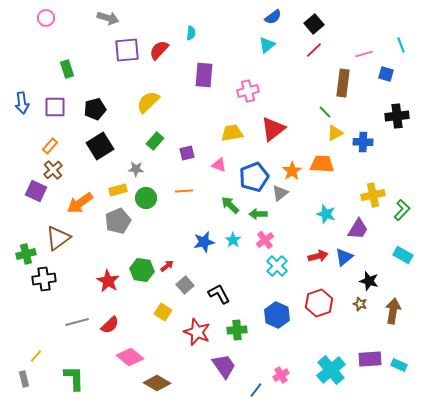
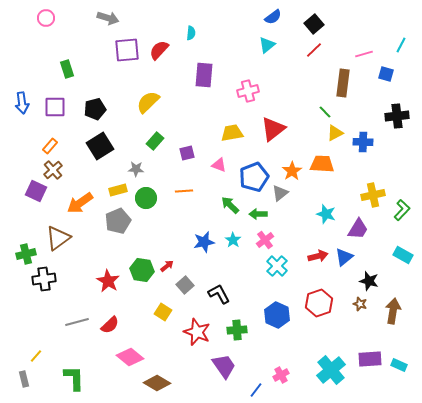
cyan line at (401, 45): rotated 49 degrees clockwise
